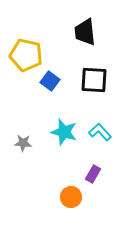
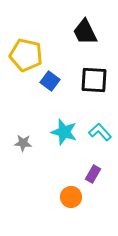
black trapezoid: rotated 20 degrees counterclockwise
